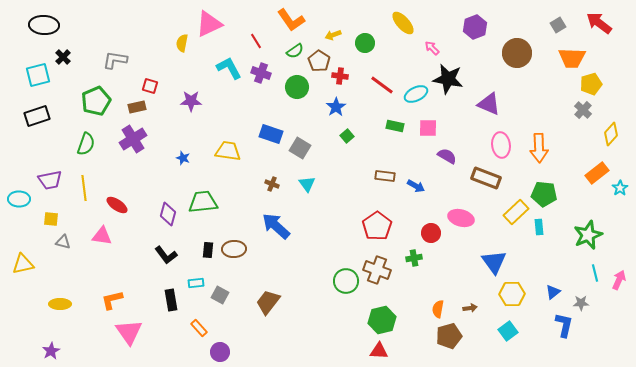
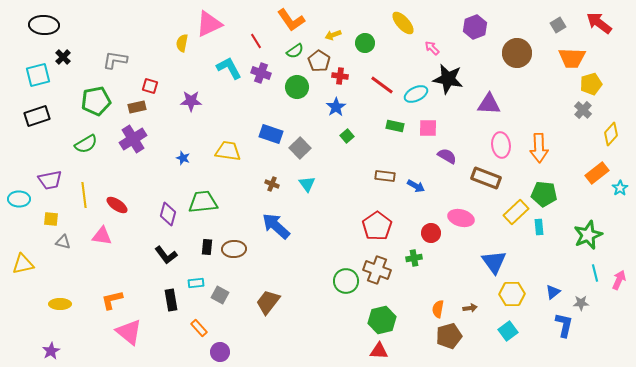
green pentagon at (96, 101): rotated 12 degrees clockwise
purple triangle at (489, 104): rotated 20 degrees counterclockwise
green semicircle at (86, 144): rotated 40 degrees clockwise
gray square at (300, 148): rotated 15 degrees clockwise
yellow line at (84, 188): moved 7 px down
black rectangle at (208, 250): moved 1 px left, 3 px up
pink triangle at (129, 332): rotated 16 degrees counterclockwise
